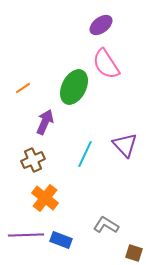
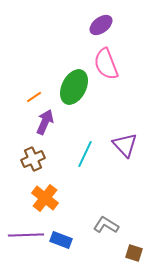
pink semicircle: rotated 12 degrees clockwise
orange line: moved 11 px right, 9 px down
brown cross: moved 1 px up
